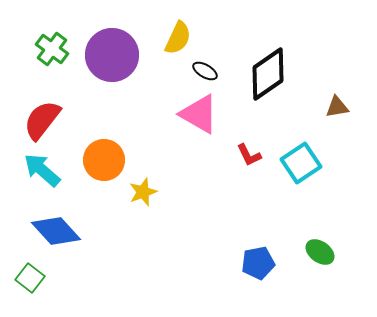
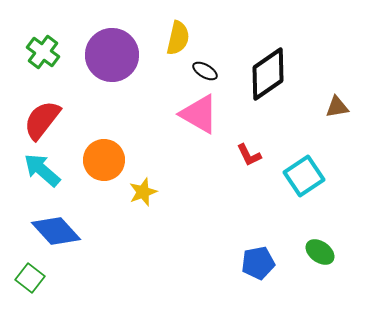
yellow semicircle: rotated 12 degrees counterclockwise
green cross: moved 9 px left, 3 px down
cyan square: moved 3 px right, 13 px down
